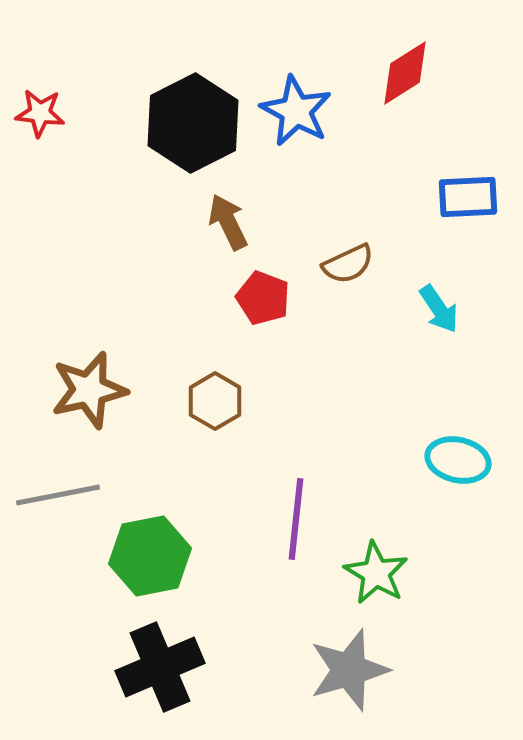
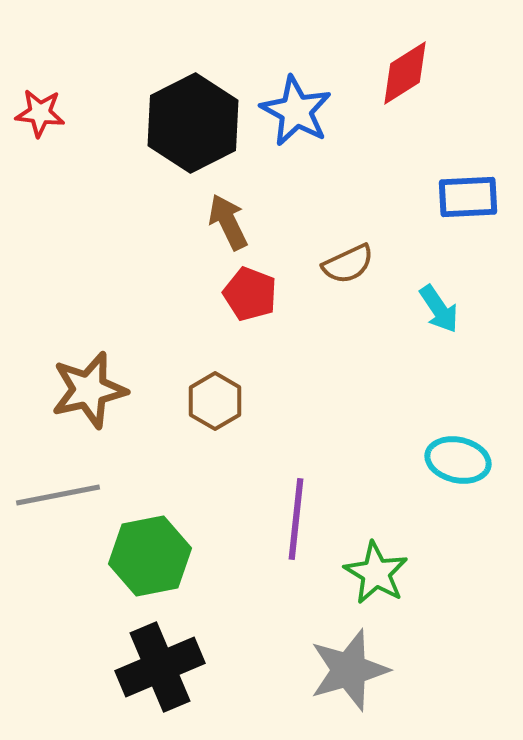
red pentagon: moved 13 px left, 4 px up
